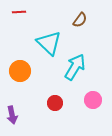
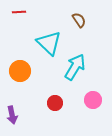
brown semicircle: moved 1 px left; rotated 70 degrees counterclockwise
